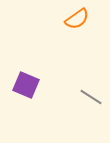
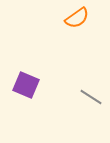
orange semicircle: moved 1 px up
